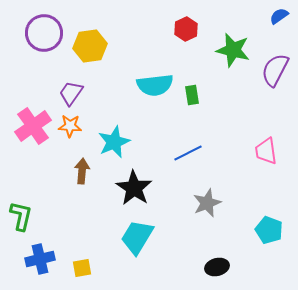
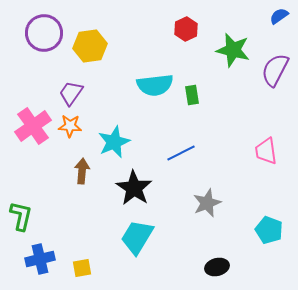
blue line: moved 7 px left
